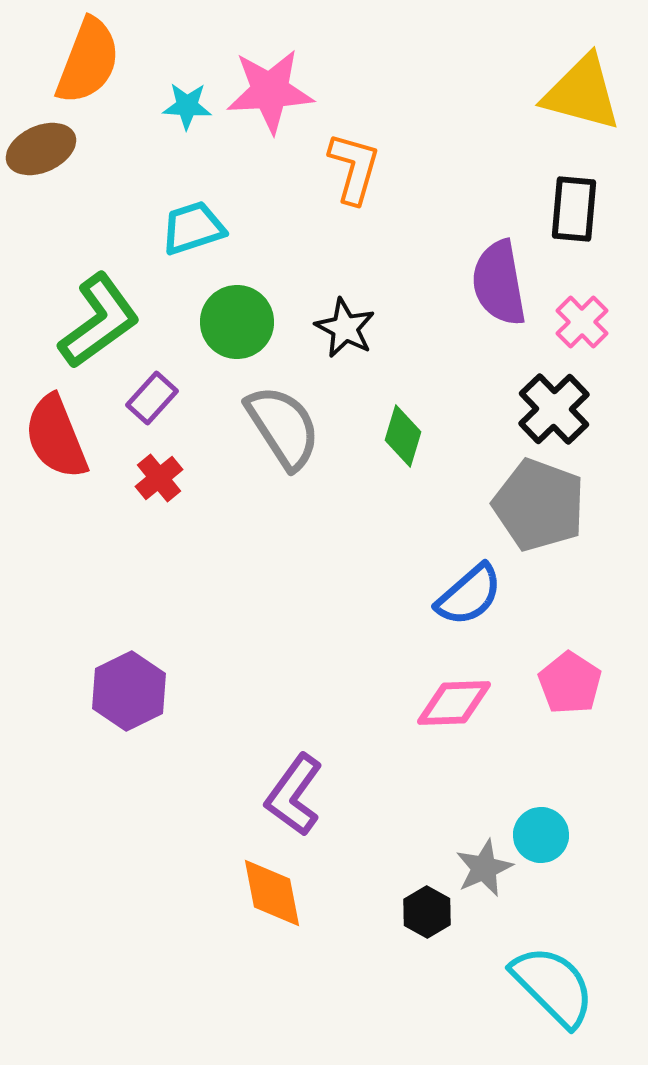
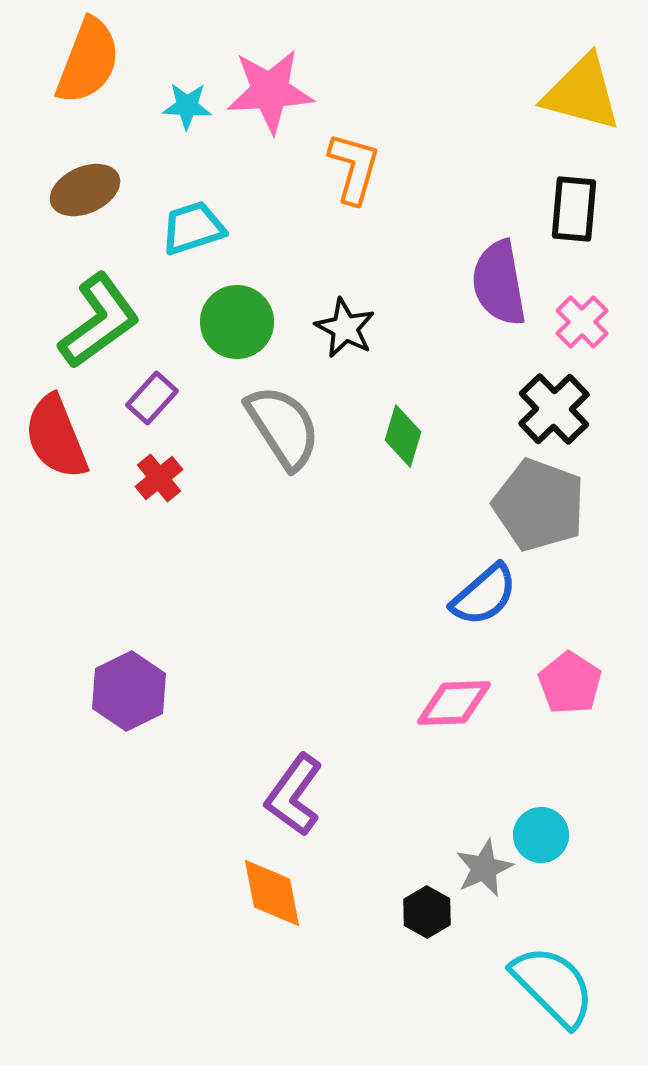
brown ellipse: moved 44 px right, 41 px down
blue semicircle: moved 15 px right
